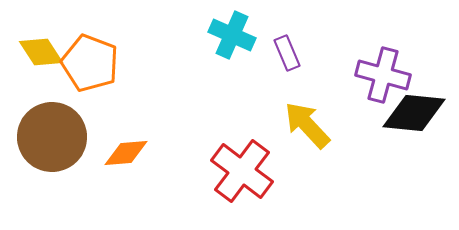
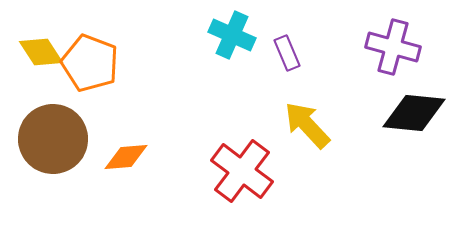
purple cross: moved 10 px right, 28 px up
brown circle: moved 1 px right, 2 px down
orange diamond: moved 4 px down
